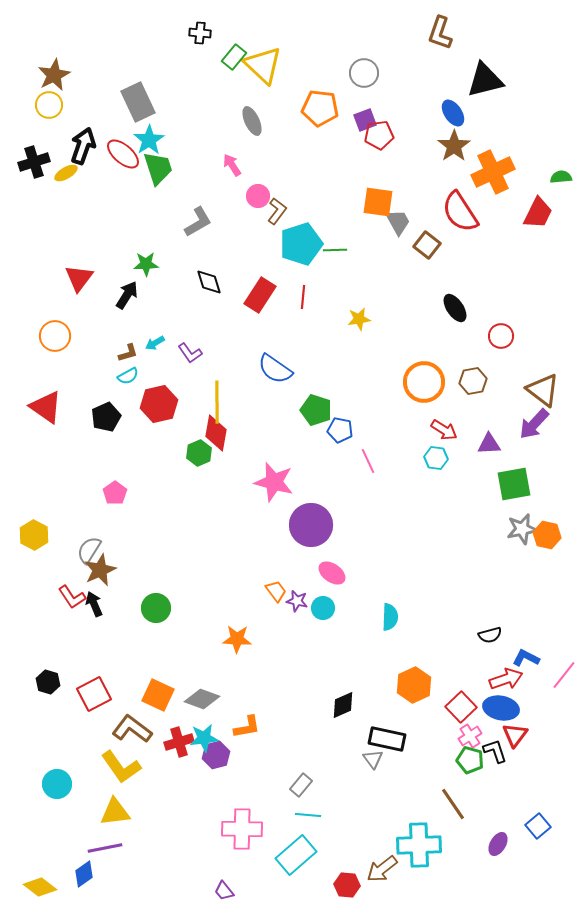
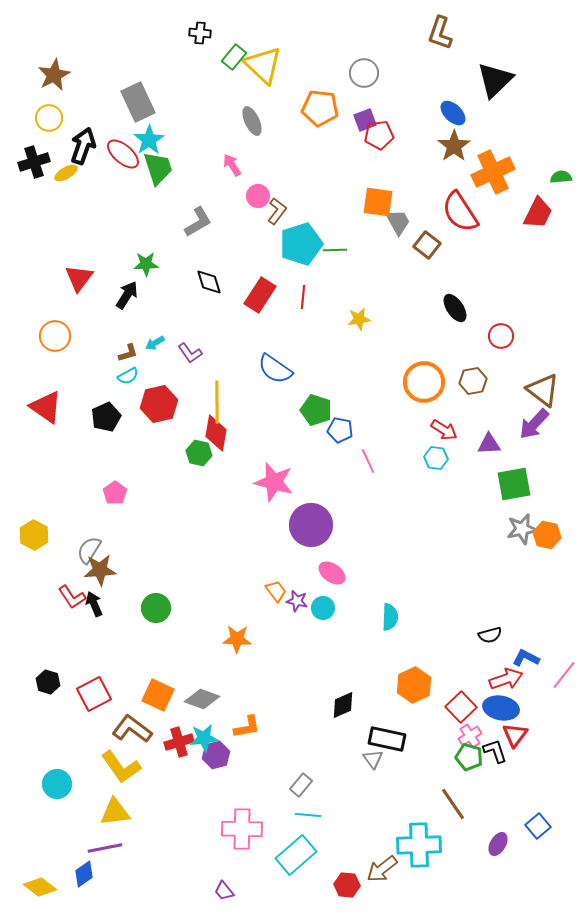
black triangle at (485, 80): moved 10 px right; rotated 30 degrees counterclockwise
yellow circle at (49, 105): moved 13 px down
blue ellipse at (453, 113): rotated 12 degrees counterclockwise
green hexagon at (199, 453): rotated 25 degrees counterclockwise
brown star at (100, 570): rotated 20 degrees clockwise
green pentagon at (470, 760): moved 1 px left, 3 px up
